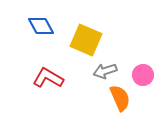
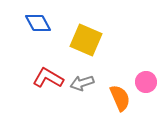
blue diamond: moved 3 px left, 3 px up
gray arrow: moved 23 px left, 12 px down
pink circle: moved 3 px right, 7 px down
